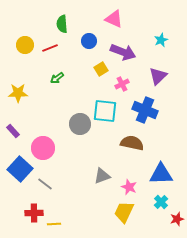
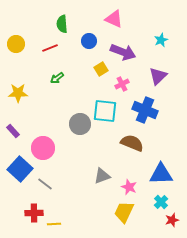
yellow circle: moved 9 px left, 1 px up
brown semicircle: rotated 10 degrees clockwise
red star: moved 5 px left, 1 px down
